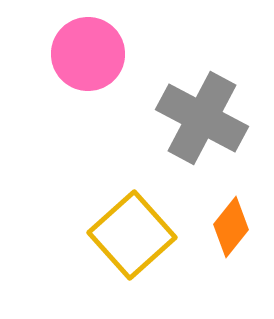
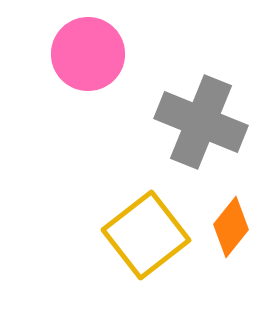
gray cross: moved 1 px left, 4 px down; rotated 6 degrees counterclockwise
yellow square: moved 14 px right; rotated 4 degrees clockwise
